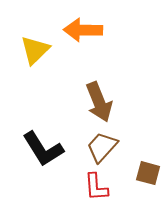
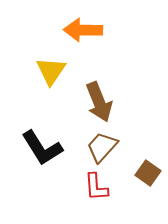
yellow triangle: moved 16 px right, 21 px down; rotated 12 degrees counterclockwise
black L-shape: moved 1 px left, 1 px up
brown square: rotated 20 degrees clockwise
